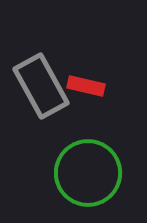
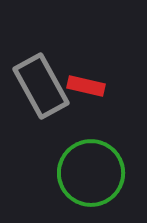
green circle: moved 3 px right
